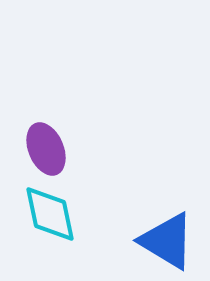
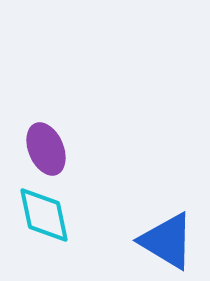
cyan diamond: moved 6 px left, 1 px down
